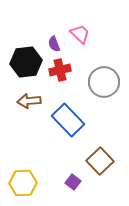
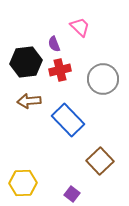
pink trapezoid: moved 7 px up
gray circle: moved 1 px left, 3 px up
purple square: moved 1 px left, 12 px down
